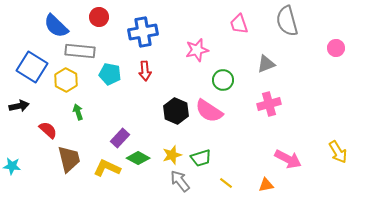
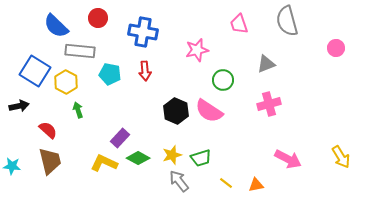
red circle: moved 1 px left, 1 px down
blue cross: rotated 20 degrees clockwise
blue square: moved 3 px right, 4 px down
yellow hexagon: moved 2 px down
green arrow: moved 2 px up
yellow arrow: moved 3 px right, 5 px down
brown trapezoid: moved 19 px left, 2 px down
yellow L-shape: moved 3 px left, 5 px up
gray arrow: moved 1 px left
orange triangle: moved 10 px left
